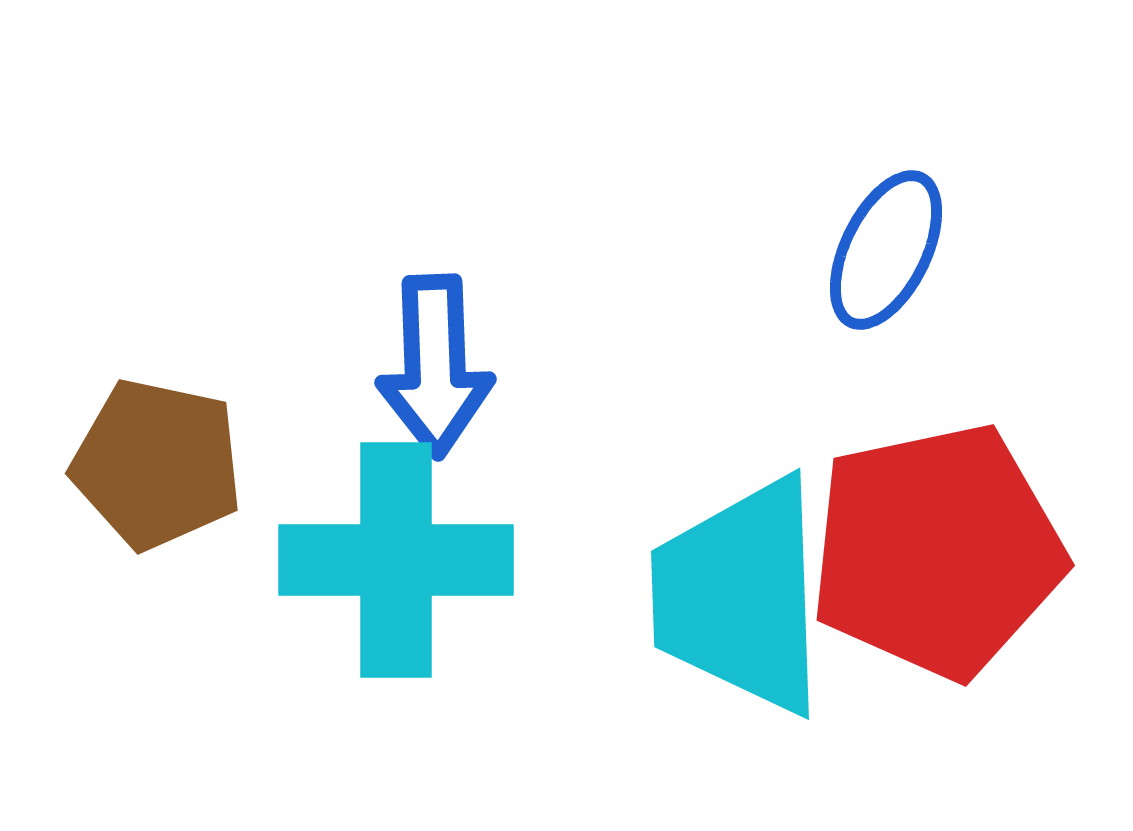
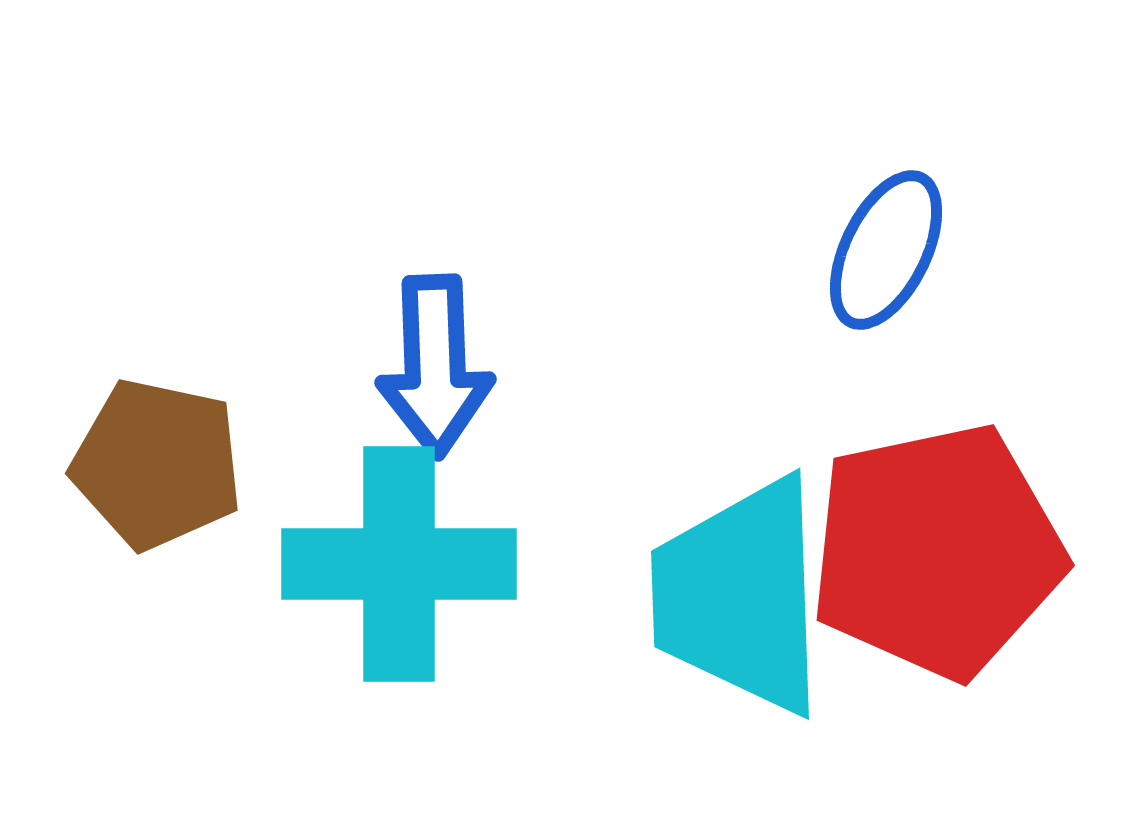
cyan cross: moved 3 px right, 4 px down
